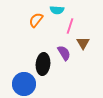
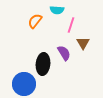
orange semicircle: moved 1 px left, 1 px down
pink line: moved 1 px right, 1 px up
